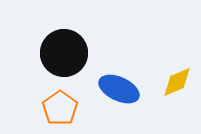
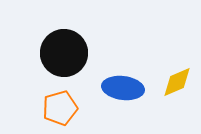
blue ellipse: moved 4 px right, 1 px up; rotated 18 degrees counterclockwise
orange pentagon: rotated 20 degrees clockwise
